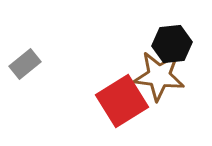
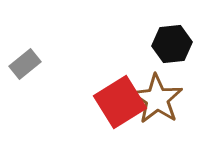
brown star: moved 2 px left, 23 px down; rotated 27 degrees clockwise
red square: moved 2 px left, 1 px down
